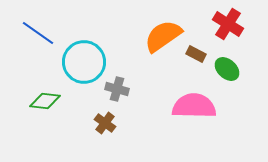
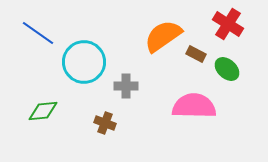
gray cross: moved 9 px right, 3 px up; rotated 15 degrees counterclockwise
green diamond: moved 2 px left, 10 px down; rotated 12 degrees counterclockwise
brown cross: rotated 15 degrees counterclockwise
